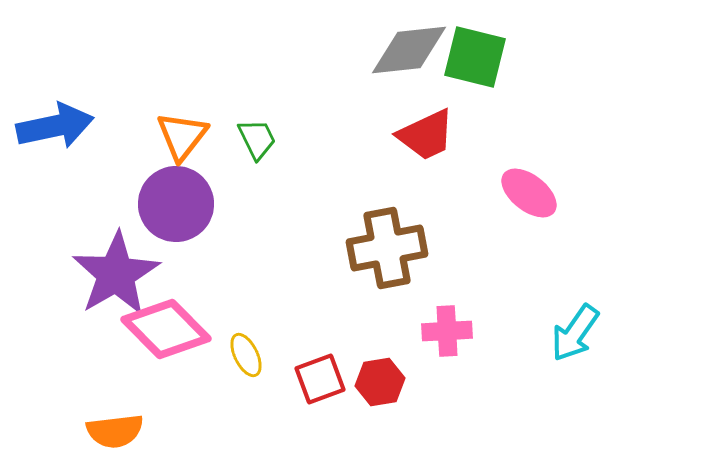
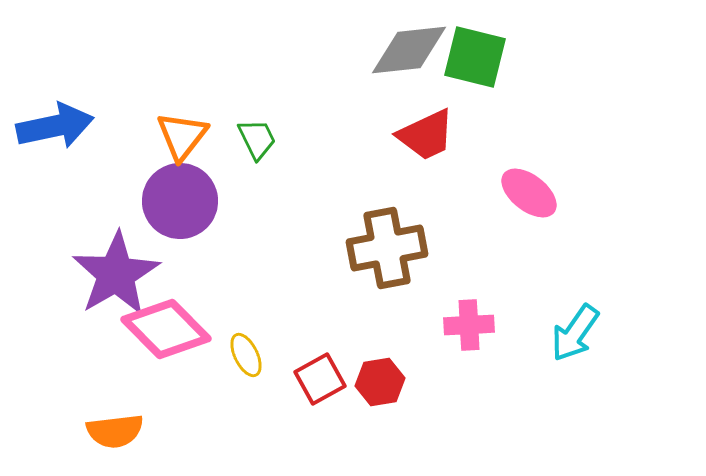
purple circle: moved 4 px right, 3 px up
pink cross: moved 22 px right, 6 px up
red square: rotated 9 degrees counterclockwise
